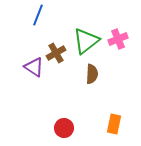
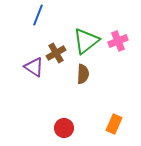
pink cross: moved 2 px down
brown semicircle: moved 9 px left
orange rectangle: rotated 12 degrees clockwise
